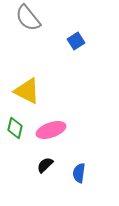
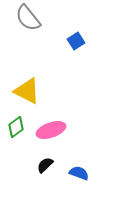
green diamond: moved 1 px right, 1 px up; rotated 40 degrees clockwise
blue semicircle: rotated 102 degrees clockwise
